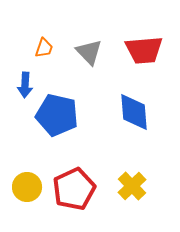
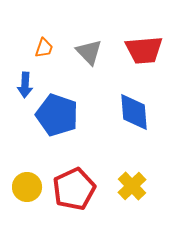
blue pentagon: rotated 6 degrees clockwise
